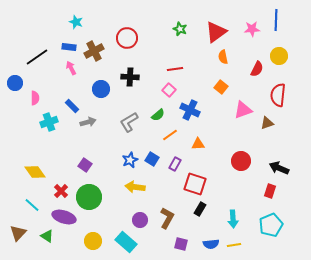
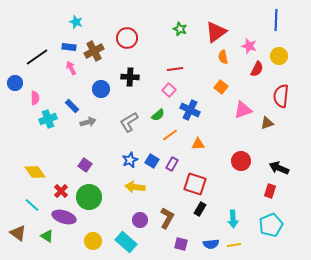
pink star at (252, 29): moved 3 px left, 17 px down; rotated 21 degrees clockwise
red semicircle at (278, 95): moved 3 px right, 1 px down
cyan cross at (49, 122): moved 1 px left, 3 px up
blue square at (152, 159): moved 2 px down
purple rectangle at (175, 164): moved 3 px left
brown triangle at (18, 233): rotated 36 degrees counterclockwise
